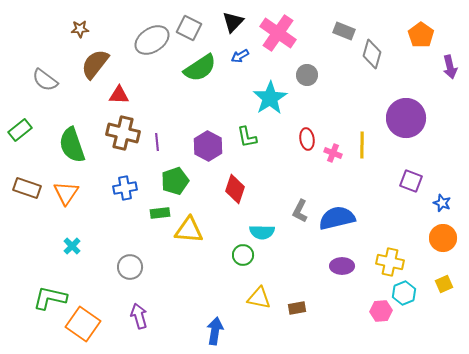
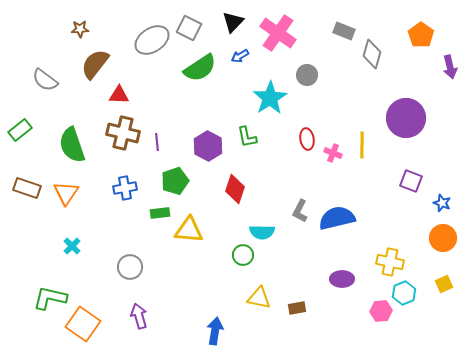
purple ellipse at (342, 266): moved 13 px down
